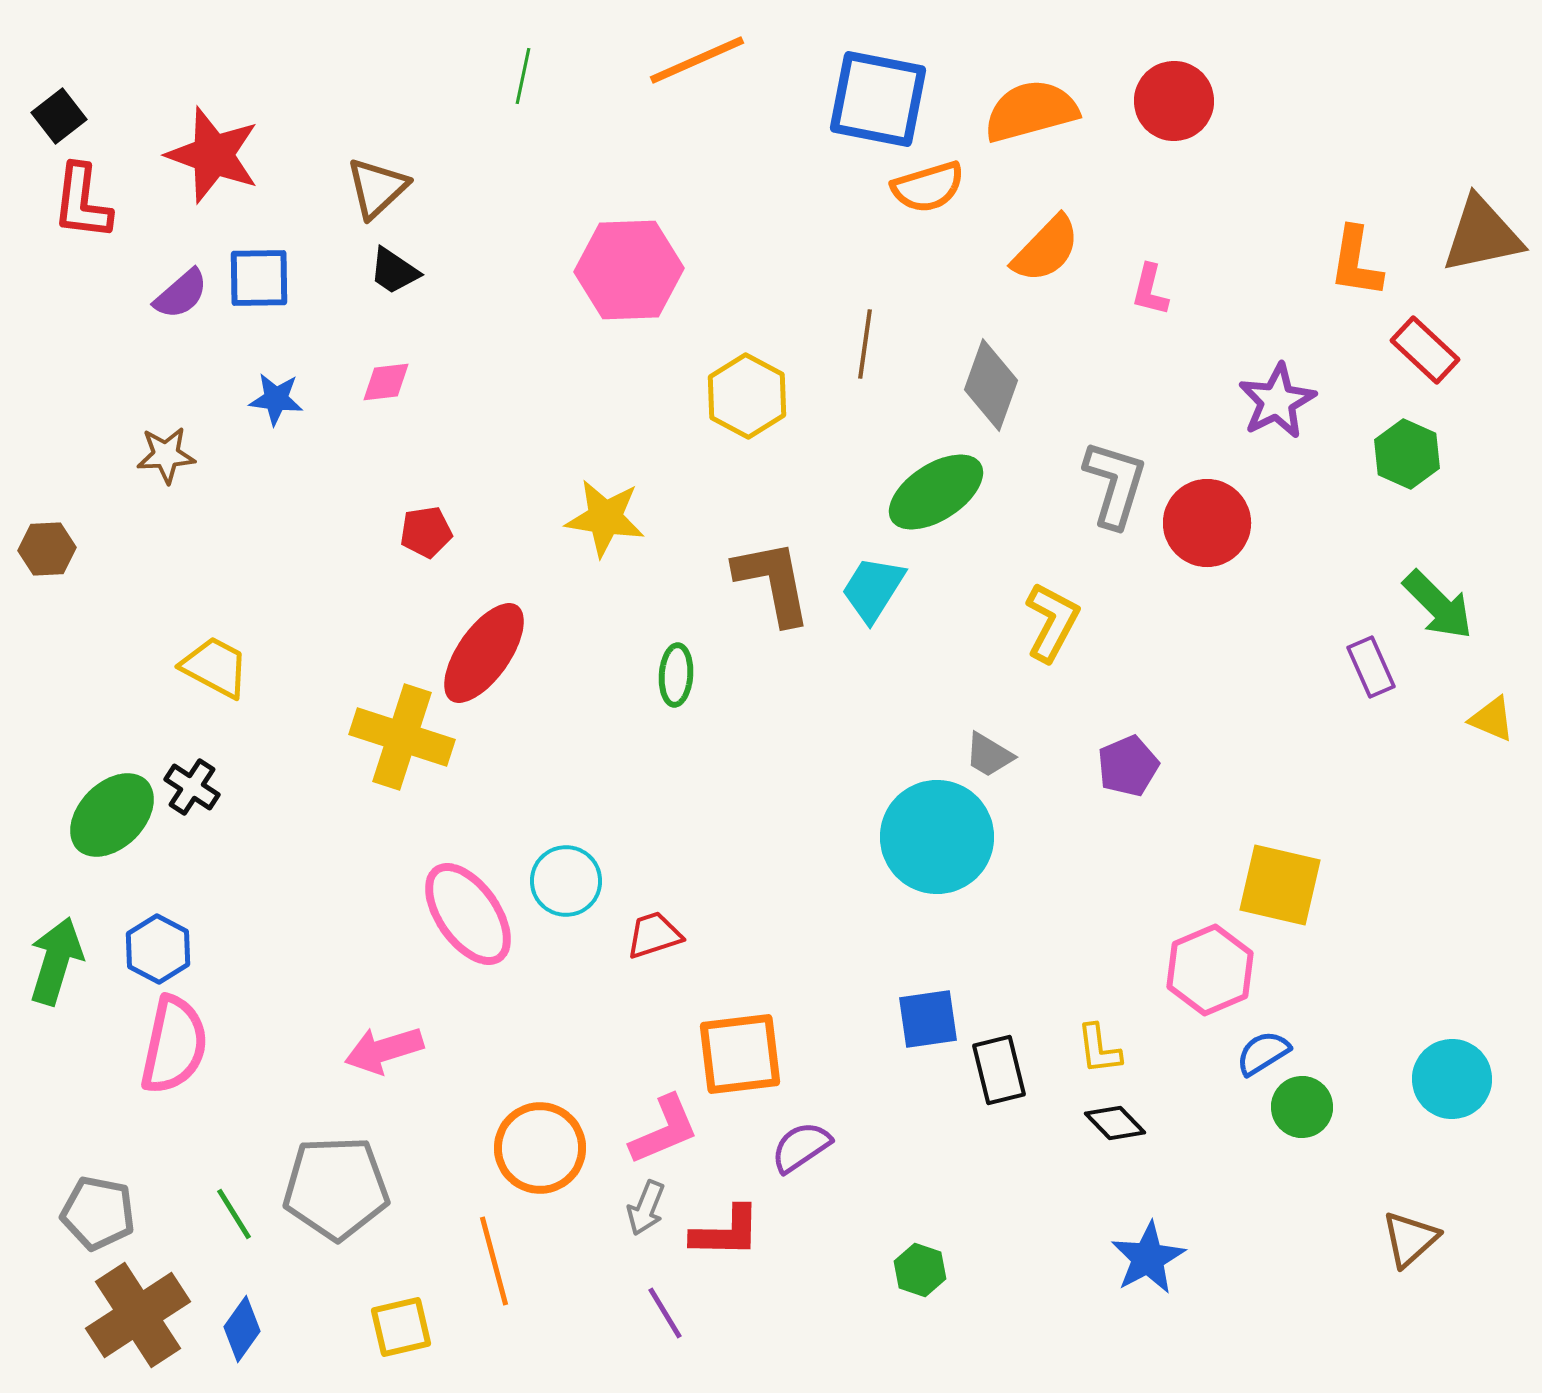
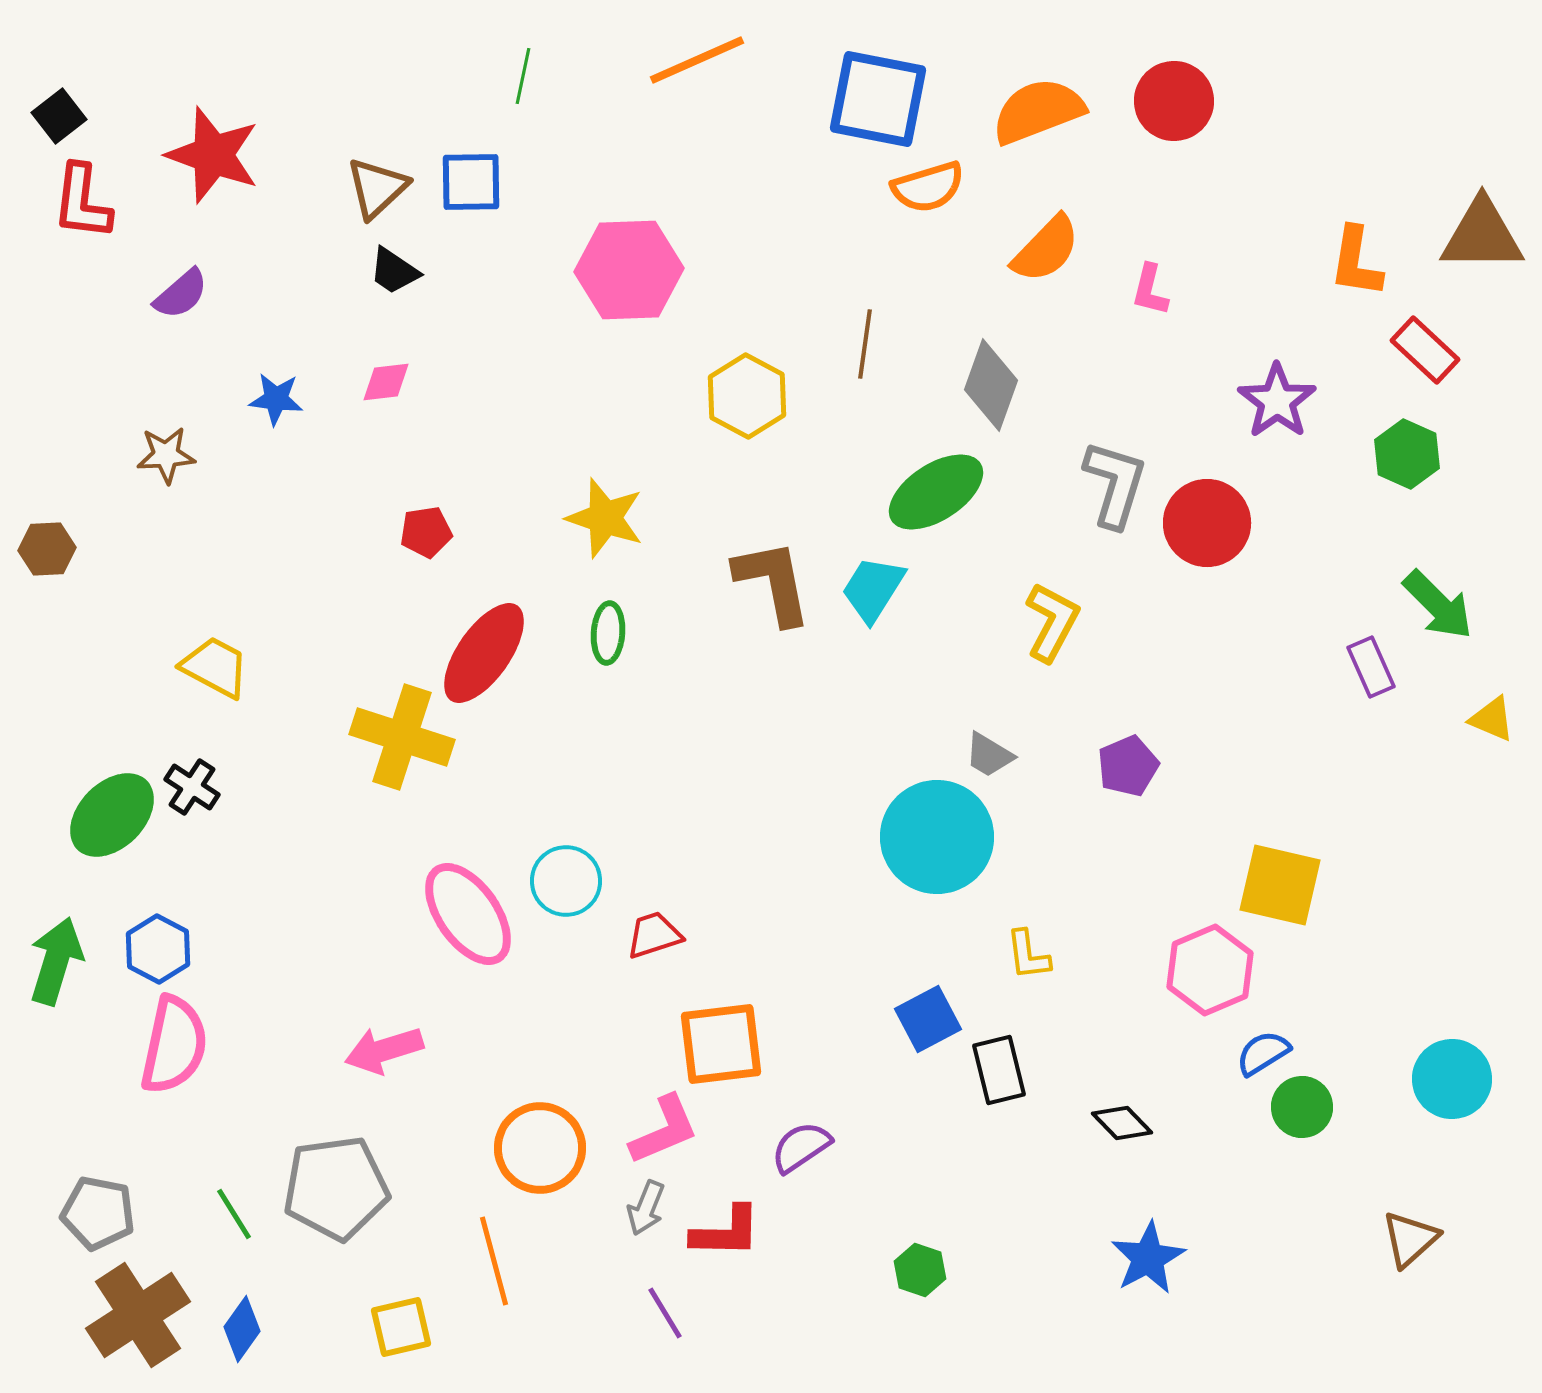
orange semicircle at (1031, 111): moved 7 px right; rotated 6 degrees counterclockwise
brown triangle at (1482, 235): rotated 12 degrees clockwise
blue square at (259, 278): moved 212 px right, 96 px up
purple star at (1277, 401): rotated 8 degrees counterclockwise
yellow star at (605, 518): rotated 10 degrees clockwise
green ellipse at (676, 675): moved 68 px left, 42 px up
blue square at (928, 1019): rotated 20 degrees counterclockwise
yellow L-shape at (1099, 1049): moved 71 px left, 94 px up
orange square at (740, 1054): moved 19 px left, 10 px up
black diamond at (1115, 1123): moved 7 px right
gray pentagon at (336, 1188): rotated 6 degrees counterclockwise
